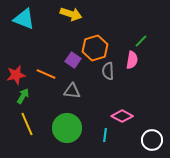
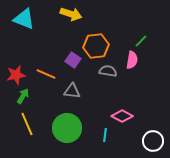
orange hexagon: moved 1 px right, 2 px up; rotated 10 degrees clockwise
gray semicircle: rotated 102 degrees clockwise
white circle: moved 1 px right, 1 px down
